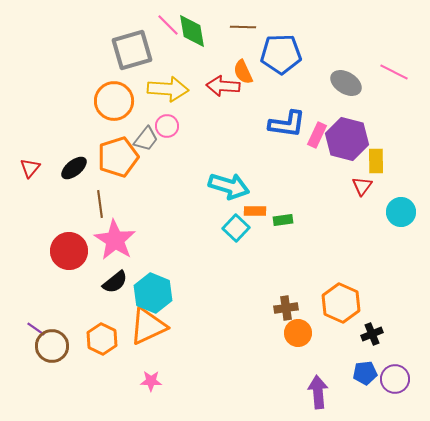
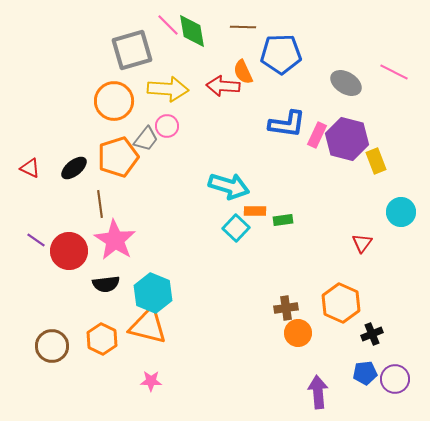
yellow rectangle at (376, 161): rotated 20 degrees counterclockwise
red triangle at (30, 168): rotated 45 degrees counterclockwise
red triangle at (362, 186): moved 57 px down
black semicircle at (115, 282): moved 9 px left, 2 px down; rotated 32 degrees clockwise
orange triangle at (148, 326): rotated 39 degrees clockwise
purple line at (36, 329): moved 89 px up
